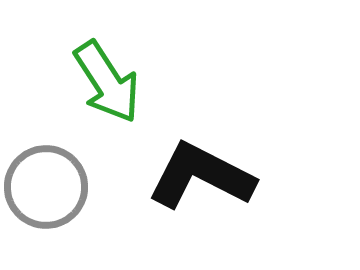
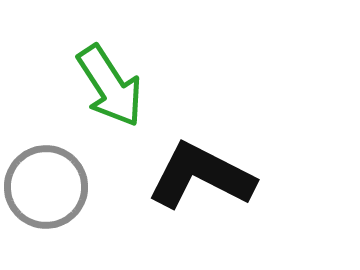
green arrow: moved 3 px right, 4 px down
